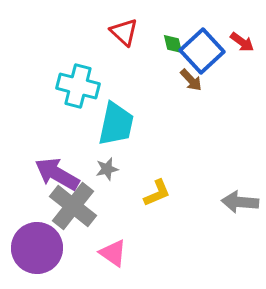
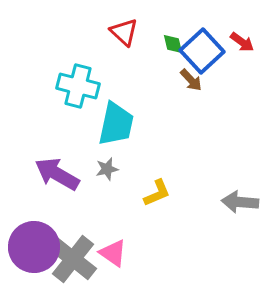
gray cross: moved 53 px down
purple circle: moved 3 px left, 1 px up
